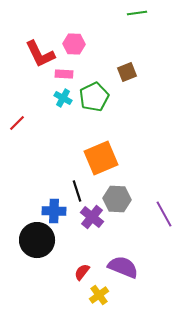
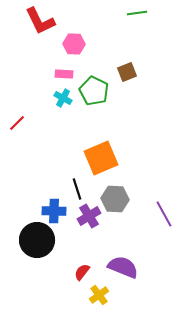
red L-shape: moved 33 px up
green pentagon: moved 6 px up; rotated 20 degrees counterclockwise
black line: moved 2 px up
gray hexagon: moved 2 px left
purple cross: moved 3 px left, 1 px up; rotated 20 degrees clockwise
